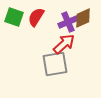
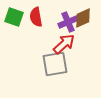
red semicircle: rotated 42 degrees counterclockwise
